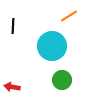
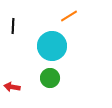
green circle: moved 12 px left, 2 px up
